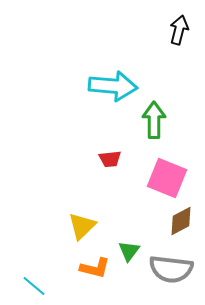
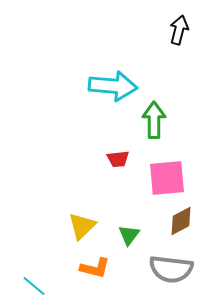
red trapezoid: moved 8 px right
pink square: rotated 27 degrees counterclockwise
green triangle: moved 16 px up
